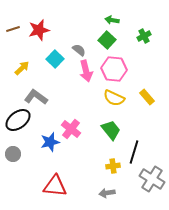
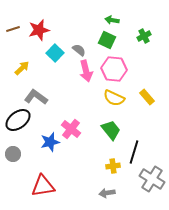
green square: rotated 18 degrees counterclockwise
cyan square: moved 6 px up
red triangle: moved 12 px left; rotated 15 degrees counterclockwise
